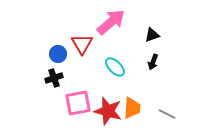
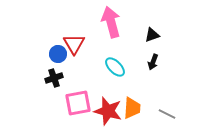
pink arrow: rotated 64 degrees counterclockwise
red triangle: moved 8 px left
